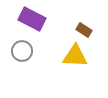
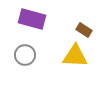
purple rectangle: rotated 12 degrees counterclockwise
gray circle: moved 3 px right, 4 px down
